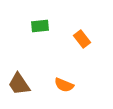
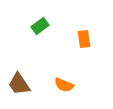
green rectangle: rotated 30 degrees counterclockwise
orange rectangle: moved 2 px right; rotated 30 degrees clockwise
